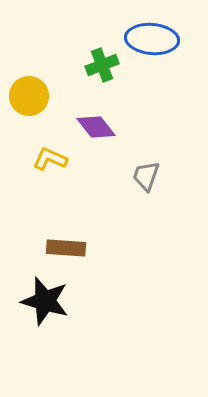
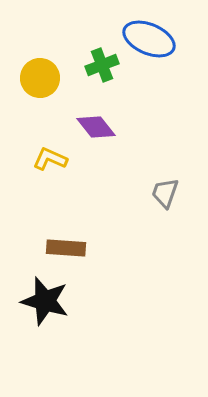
blue ellipse: moved 3 px left; rotated 18 degrees clockwise
yellow circle: moved 11 px right, 18 px up
gray trapezoid: moved 19 px right, 17 px down
